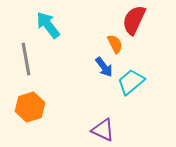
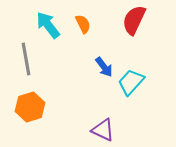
orange semicircle: moved 32 px left, 20 px up
cyan trapezoid: rotated 8 degrees counterclockwise
